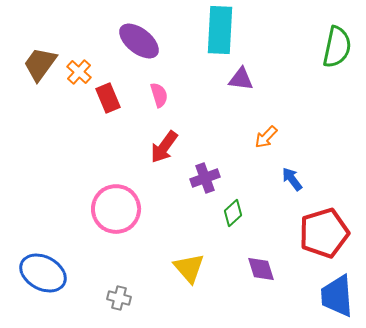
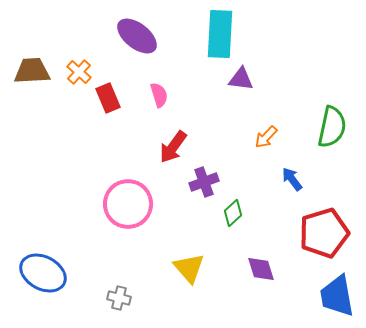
cyan rectangle: moved 4 px down
purple ellipse: moved 2 px left, 5 px up
green semicircle: moved 5 px left, 80 px down
brown trapezoid: moved 8 px left, 7 px down; rotated 51 degrees clockwise
red arrow: moved 9 px right
purple cross: moved 1 px left, 4 px down
pink circle: moved 12 px right, 5 px up
blue trapezoid: rotated 6 degrees counterclockwise
